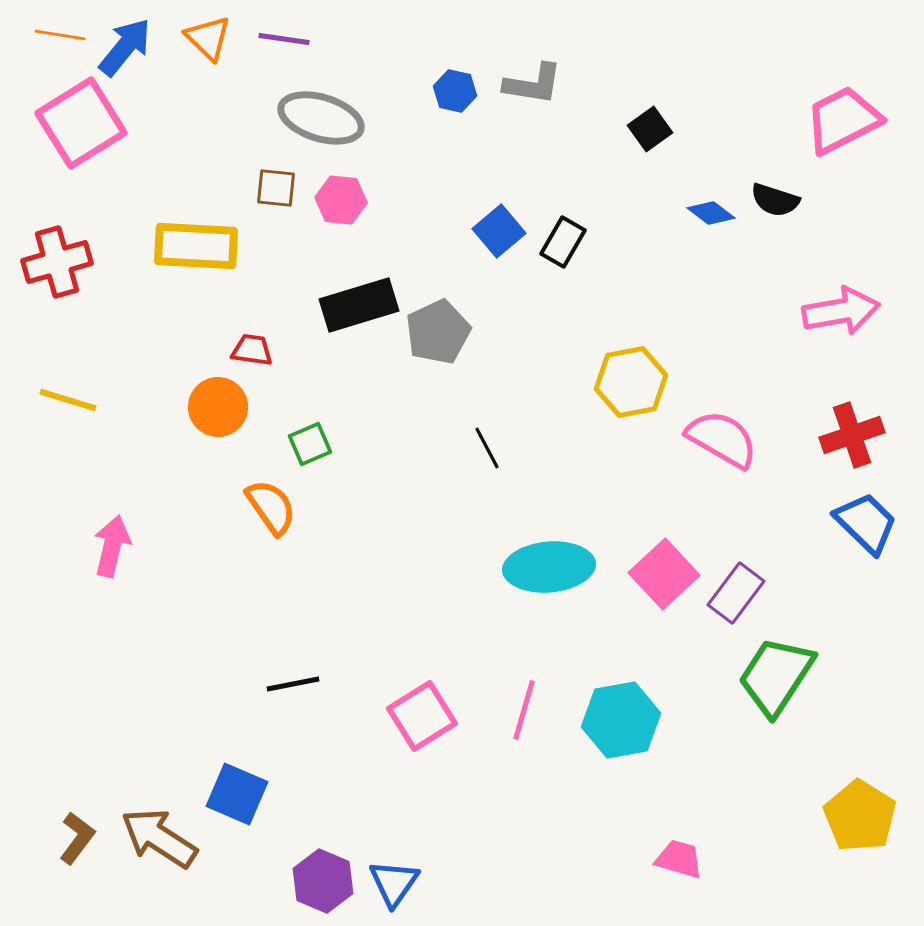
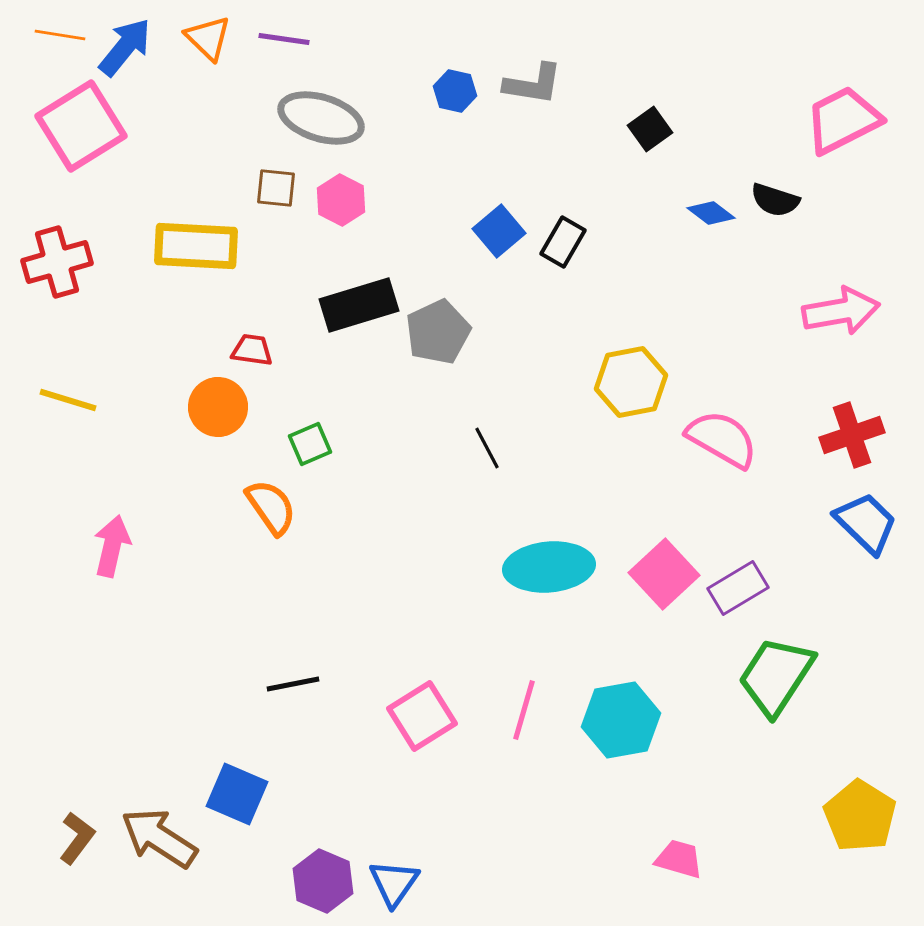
pink square at (81, 123): moved 3 px down
pink hexagon at (341, 200): rotated 21 degrees clockwise
purple rectangle at (736, 593): moved 2 px right, 5 px up; rotated 22 degrees clockwise
